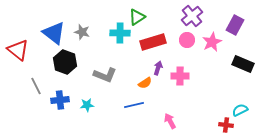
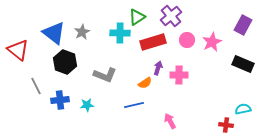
purple cross: moved 21 px left
purple rectangle: moved 8 px right
gray star: rotated 28 degrees clockwise
pink cross: moved 1 px left, 1 px up
cyan semicircle: moved 3 px right, 1 px up; rotated 14 degrees clockwise
